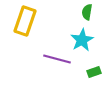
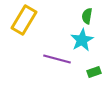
green semicircle: moved 4 px down
yellow rectangle: moved 1 px left, 1 px up; rotated 12 degrees clockwise
